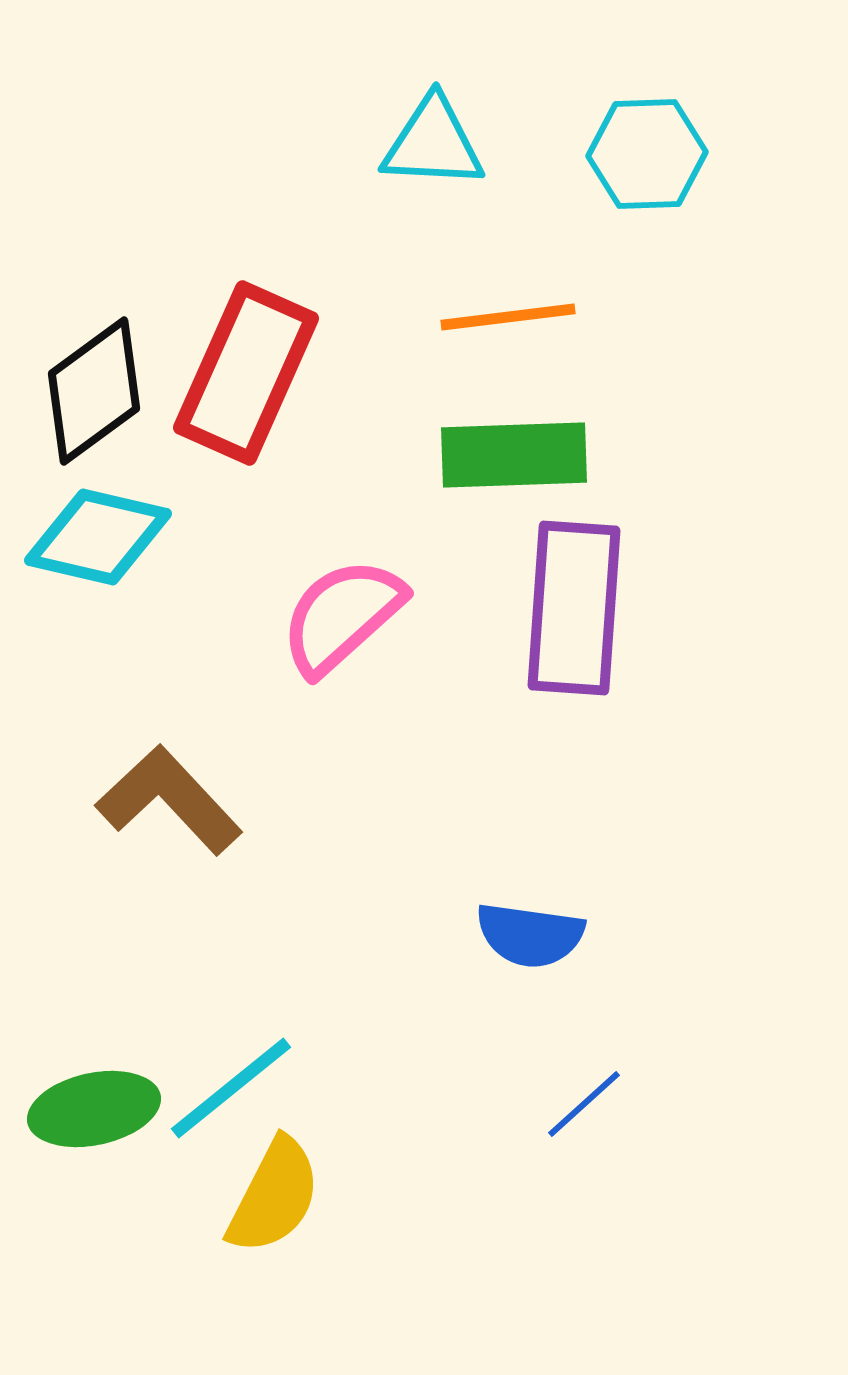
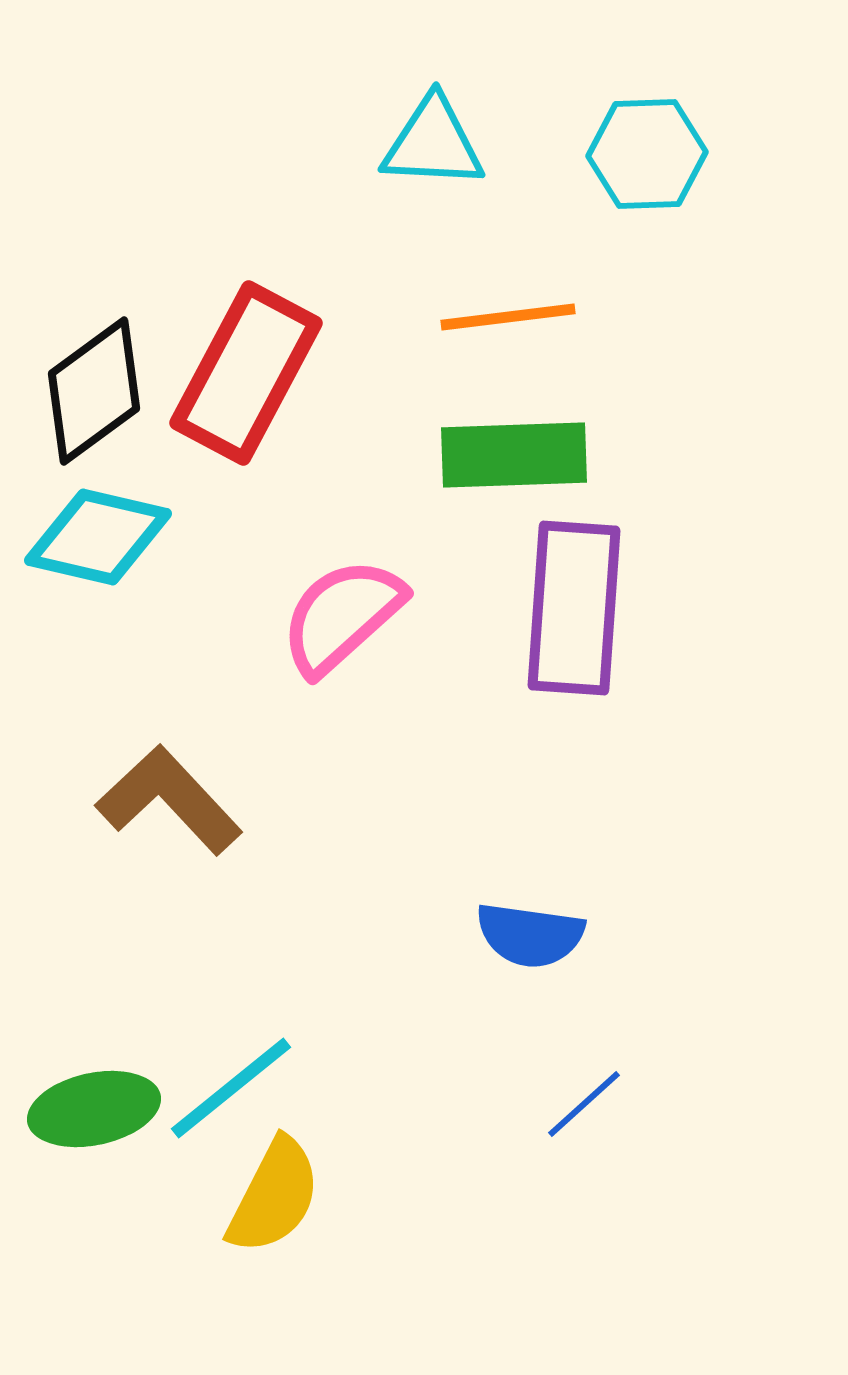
red rectangle: rotated 4 degrees clockwise
